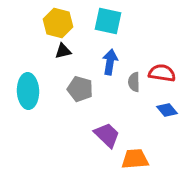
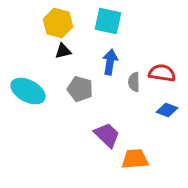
cyan ellipse: rotated 60 degrees counterclockwise
blue diamond: rotated 30 degrees counterclockwise
